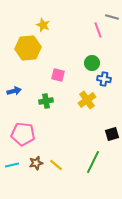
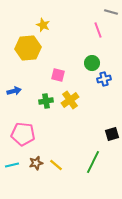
gray line: moved 1 px left, 5 px up
blue cross: rotated 24 degrees counterclockwise
yellow cross: moved 17 px left
